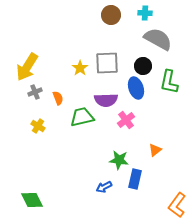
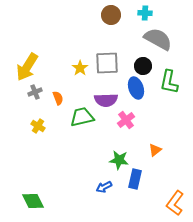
green diamond: moved 1 px right, 1 px down
orange L-shape: moved 2 px left, 2 px up
